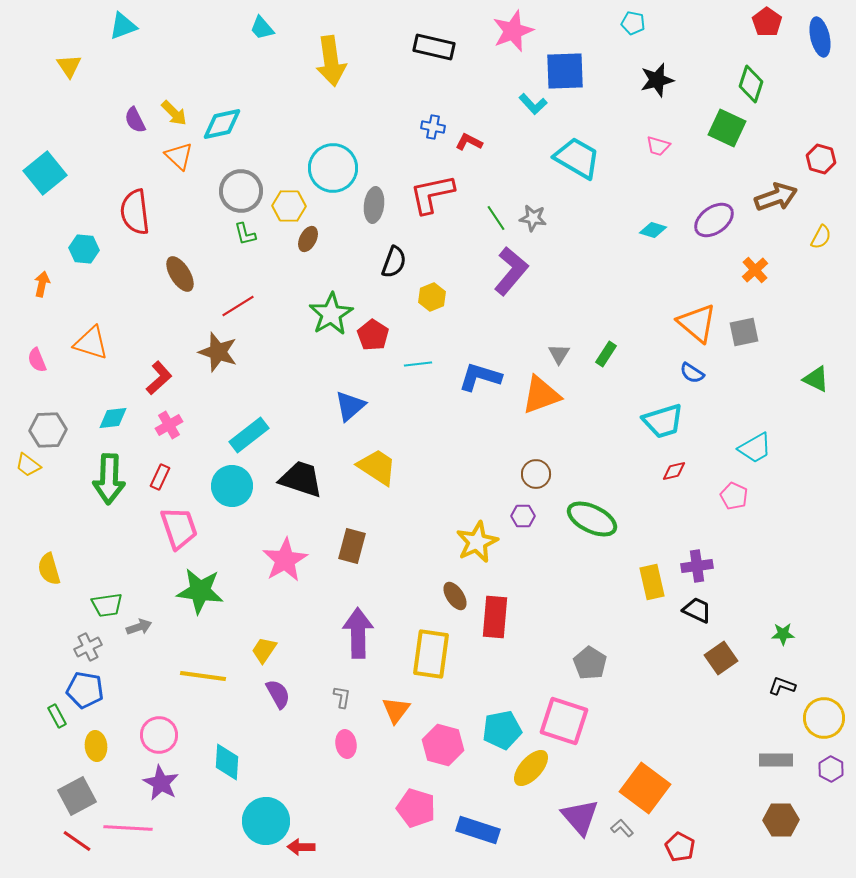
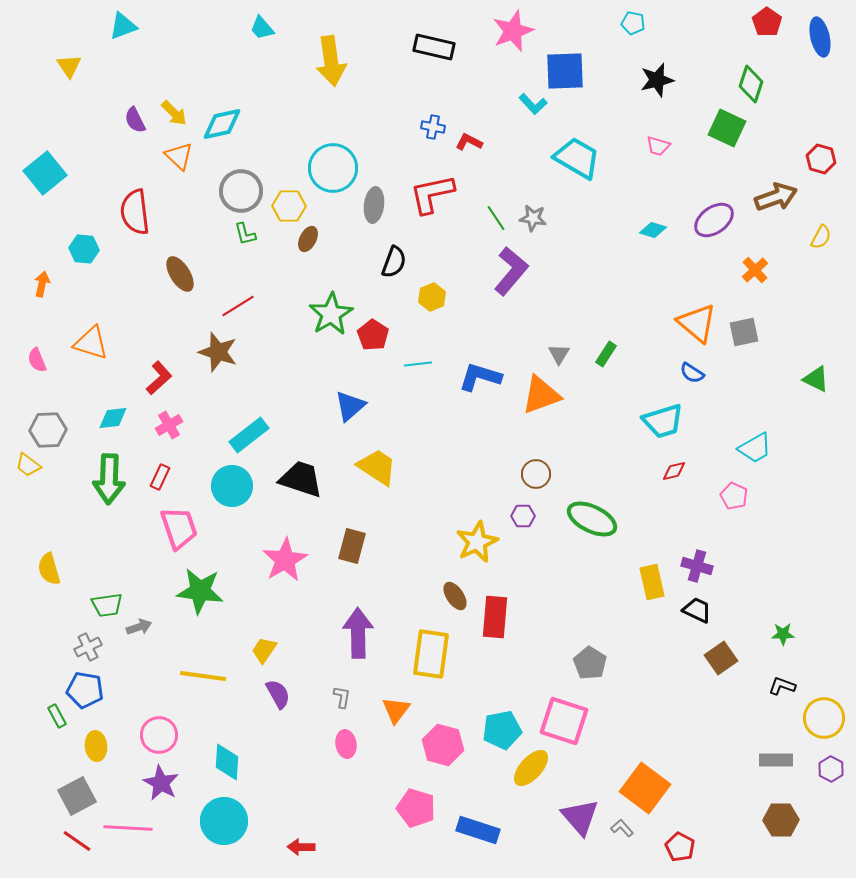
purple cross at (697, 566): rotated 24 degrees clockwise
cyan circle at (266, 821): moved 42 px left
